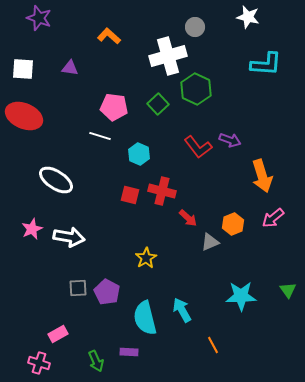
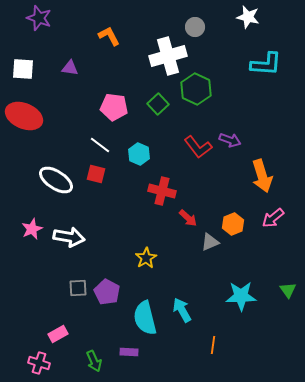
orange L-shape: rotated 20 degrees clockwise
white line: moved 9 px down; rotated 20 degrees clockwise
red square: moved 34 px left, 21 px up
orange line: rotated 36 degrees clockwise
green arrow: moved 2 px left
